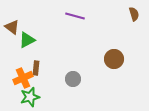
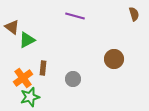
brown rectangle: moved 7 px right
orange cross: rotated 12 degrees counterclockwise
